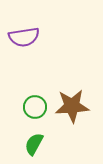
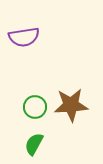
brown star: moved 1 px left, 1 px up
